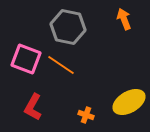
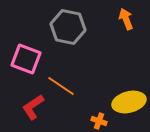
orange arrow: moved 2 px right
orange line: moved 21 px down
yellow ellipse: rotated 16 degrees clockwise
red L-shape: rotated 28 degrees clockwise
orange cross: moved 13 px right, 6 px down
